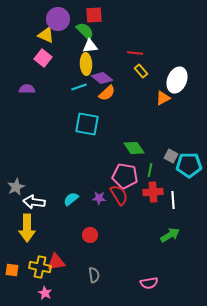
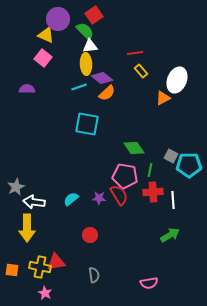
red square: rotated 30 degrees counterclockwise
red line: rotated 14 degrees counterclockwise
